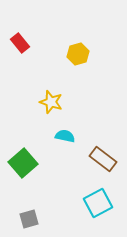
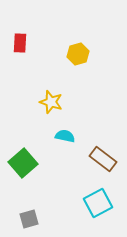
red rectangle: rotated 42 degrees clockwise
